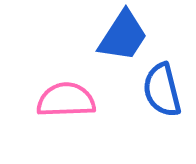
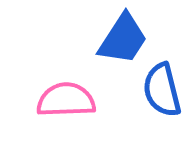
blue trapezoid: moved 3 px down
